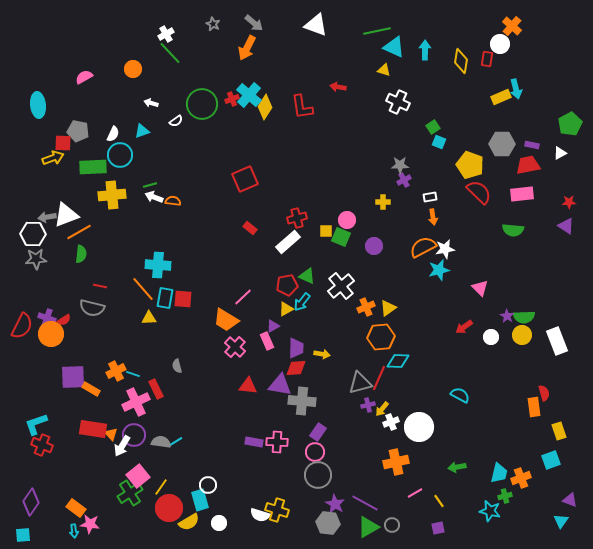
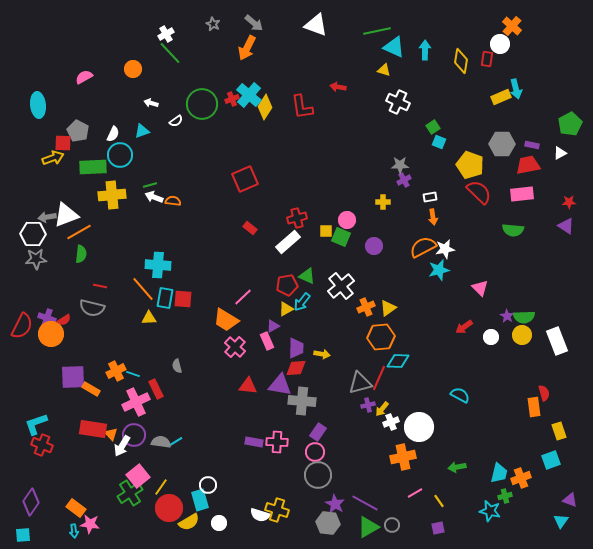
gray pentagon at (78, 131): rotated 15 degrees clockwise
orange cross at (396, 462): moved 7 px right, 5 px up
